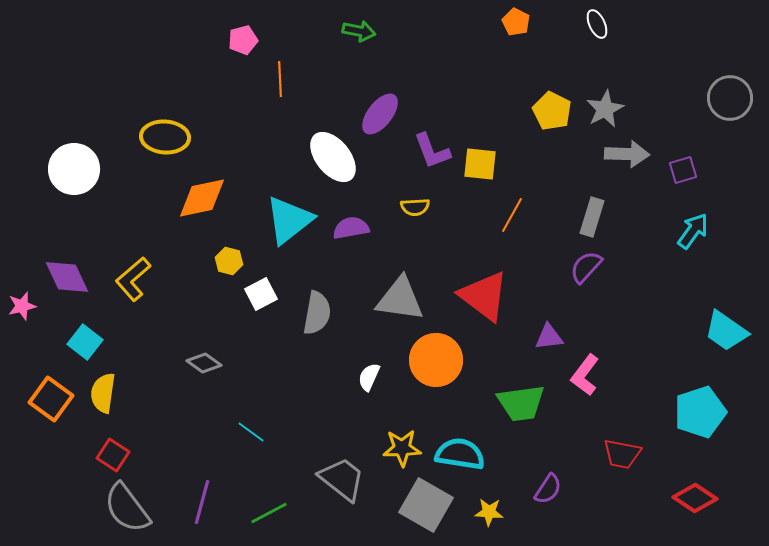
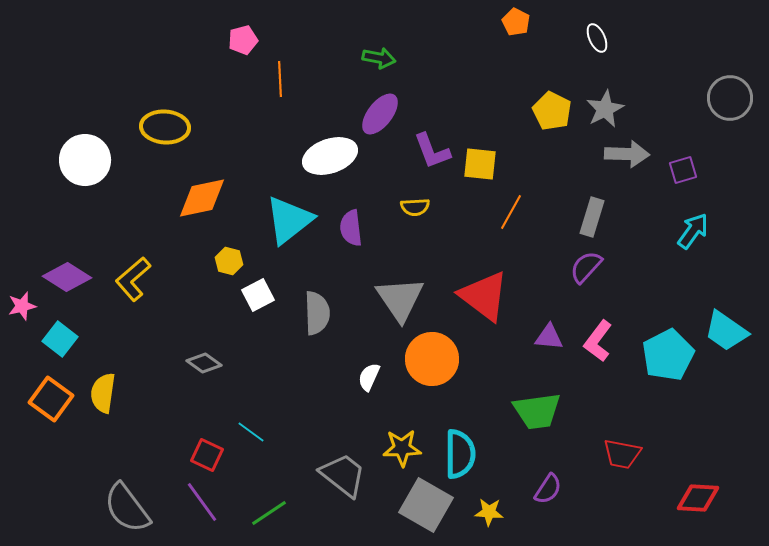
white ellipse at (597, 24): moved 14 px down
green arrow at (359, 31): moved 20 px right, 27 px down
yellow ellipse at (165, 137): moved 10 px up
white ellipse at (333, 157): moved 3 px left, 1 px up; rotated 70 degrees counterclockwise
white circle at (74, 169): moved 11 px right, 9 px up
orange line at (512, 215): moved 1 px left, 3 px up
purple semicircle at (351, 228): rotated 87 degrees counterclockwise
purple diamond at (67, 277): rotated 33 degrees counterclockwise
white square at (261, 294): moved 3 px left, 1 px down
gray triangle at (400, 299): rotated 48 degrees clockwise
gray semicircle at (317, 313): rotated 12 degrees counterclockwise
purple triangle at (549, 337): rotated 12 degrees clockwise
cyan square at (85, 342): moved 25 px left, 3 px up
orange circle at (436, 360): moved 4 px left, 1 px up
pink L-shape at (585, 375): moved 13 px right, 34 px up
green trapezoid at (521, 403): moved 16 px right, 8 px down
cyan pentagon at (700, 412): moved 32 px left, 57 px up; rotated 9 degrees counterclockwise
cyan semicircle at (460, 454): rotated 81 degrees clockwise
red square at (113, 455): moved 94 px right; rotated 8 degrees counterclockwise
gray trapezoid at (342, 479): moved 1 px right, 4 px up
red diamond at (695, 498): moved 3 px right; rotated 30 degrees counterclockwise
purple line at (202, 502): rotated 51 degrees counterclockwise
green line at (269, 513): rotated 6 degrees counterclockwise
